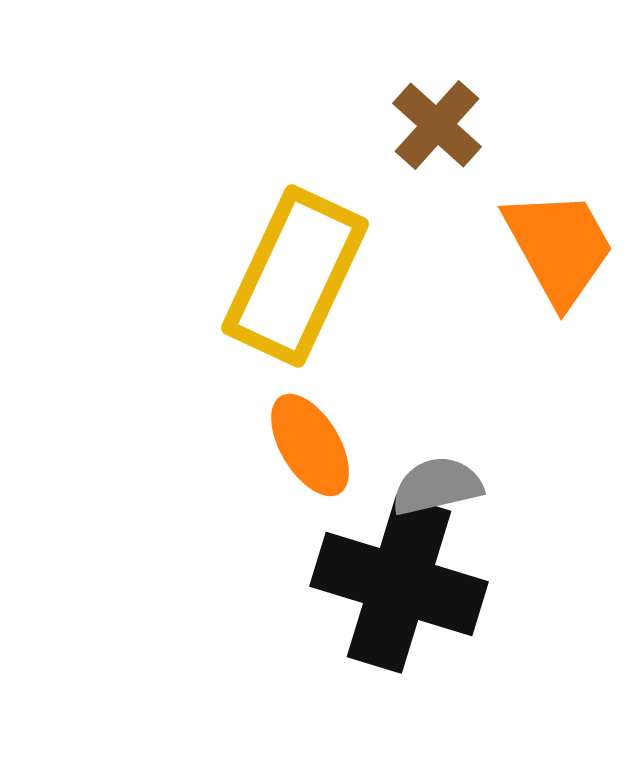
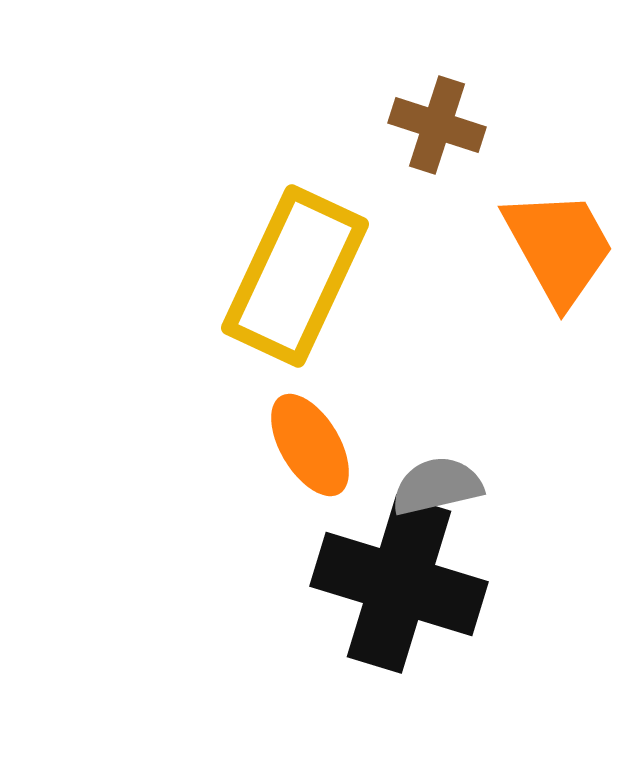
brown cross: rotated 24 degrees counterclockwise
